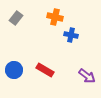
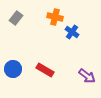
blue cross: moved 1 px right, 3 px up; rotated 24 degrees clockwise
blue circle: moved 1 px left, 1 px up
